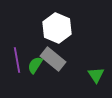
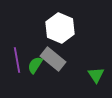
white hexagon: moved 3 px right
